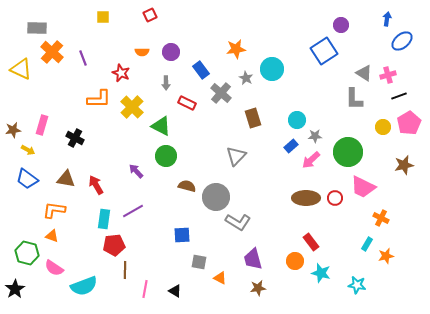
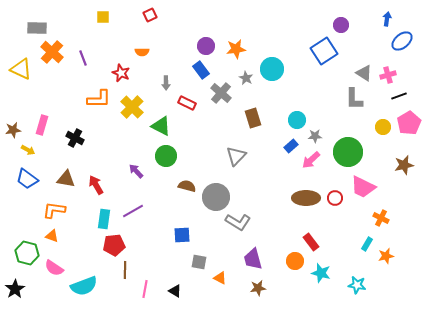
purple circle at (171, 52): moved 35 px right, 6 px up
